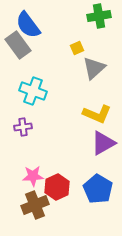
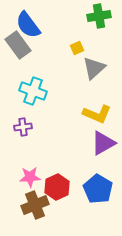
pink star: moved 3 px left, 1 px down
